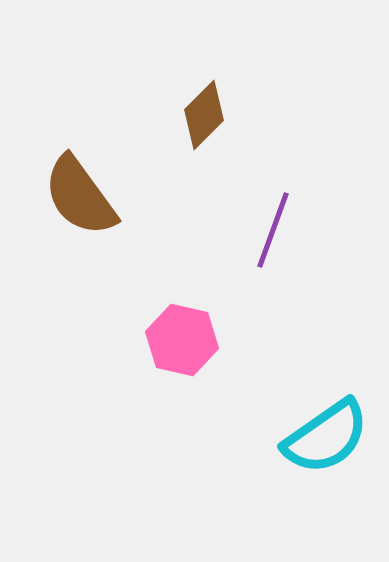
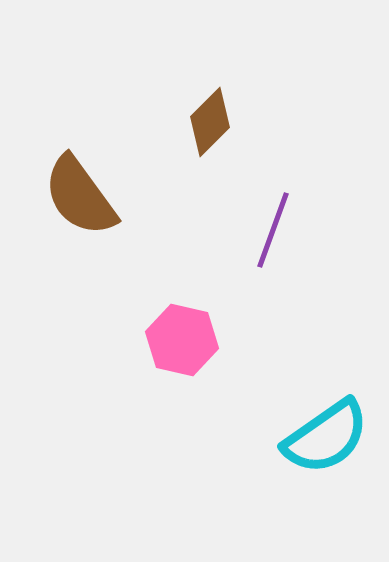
brown diamond: moved 6 px right, 7 px down
